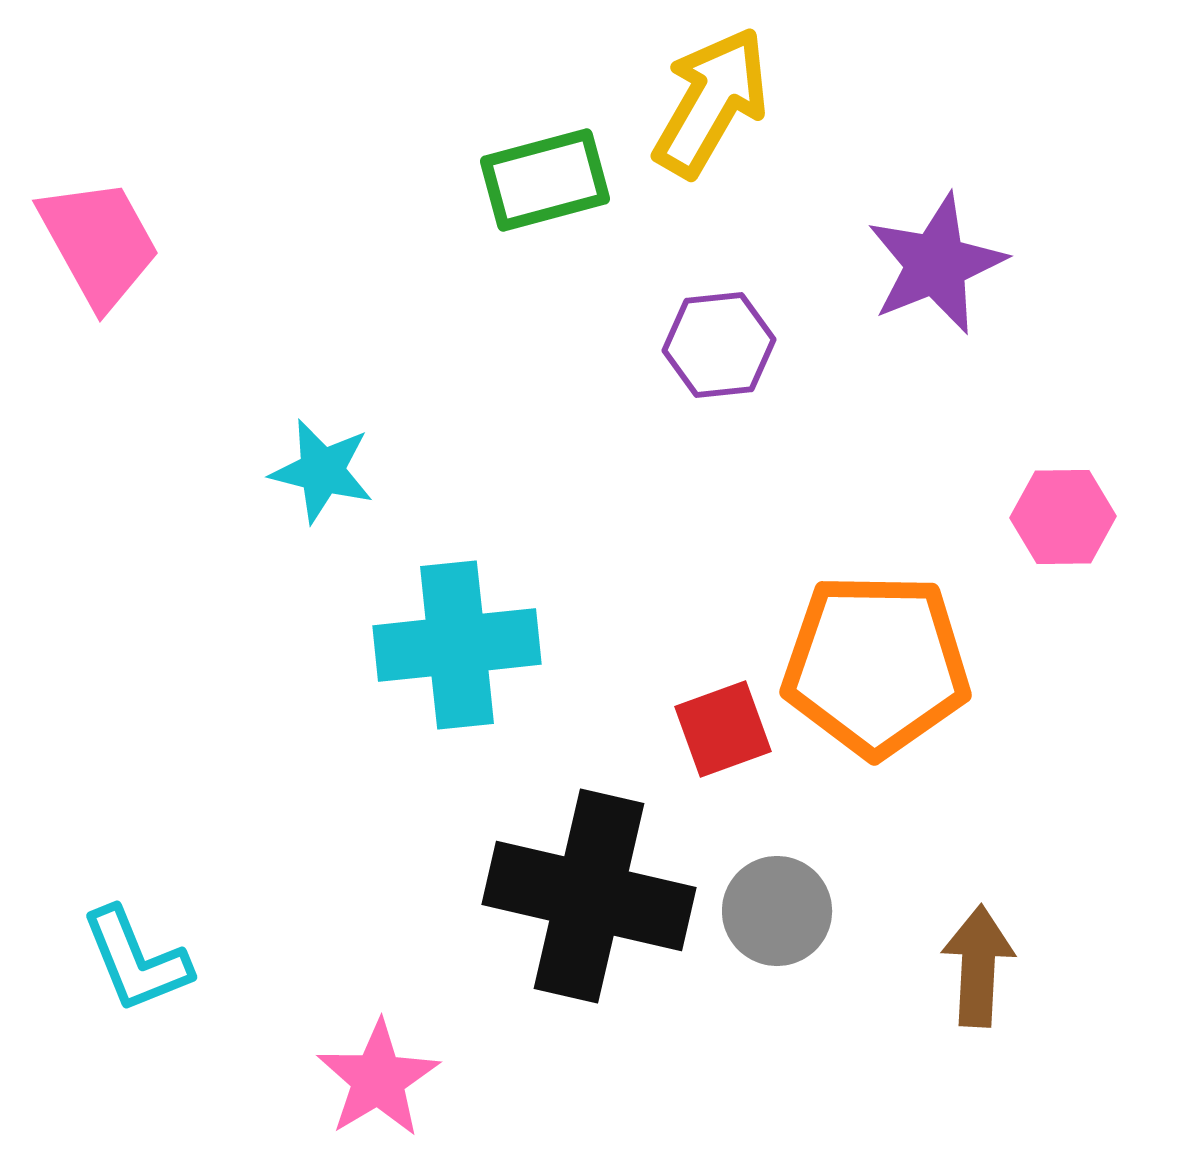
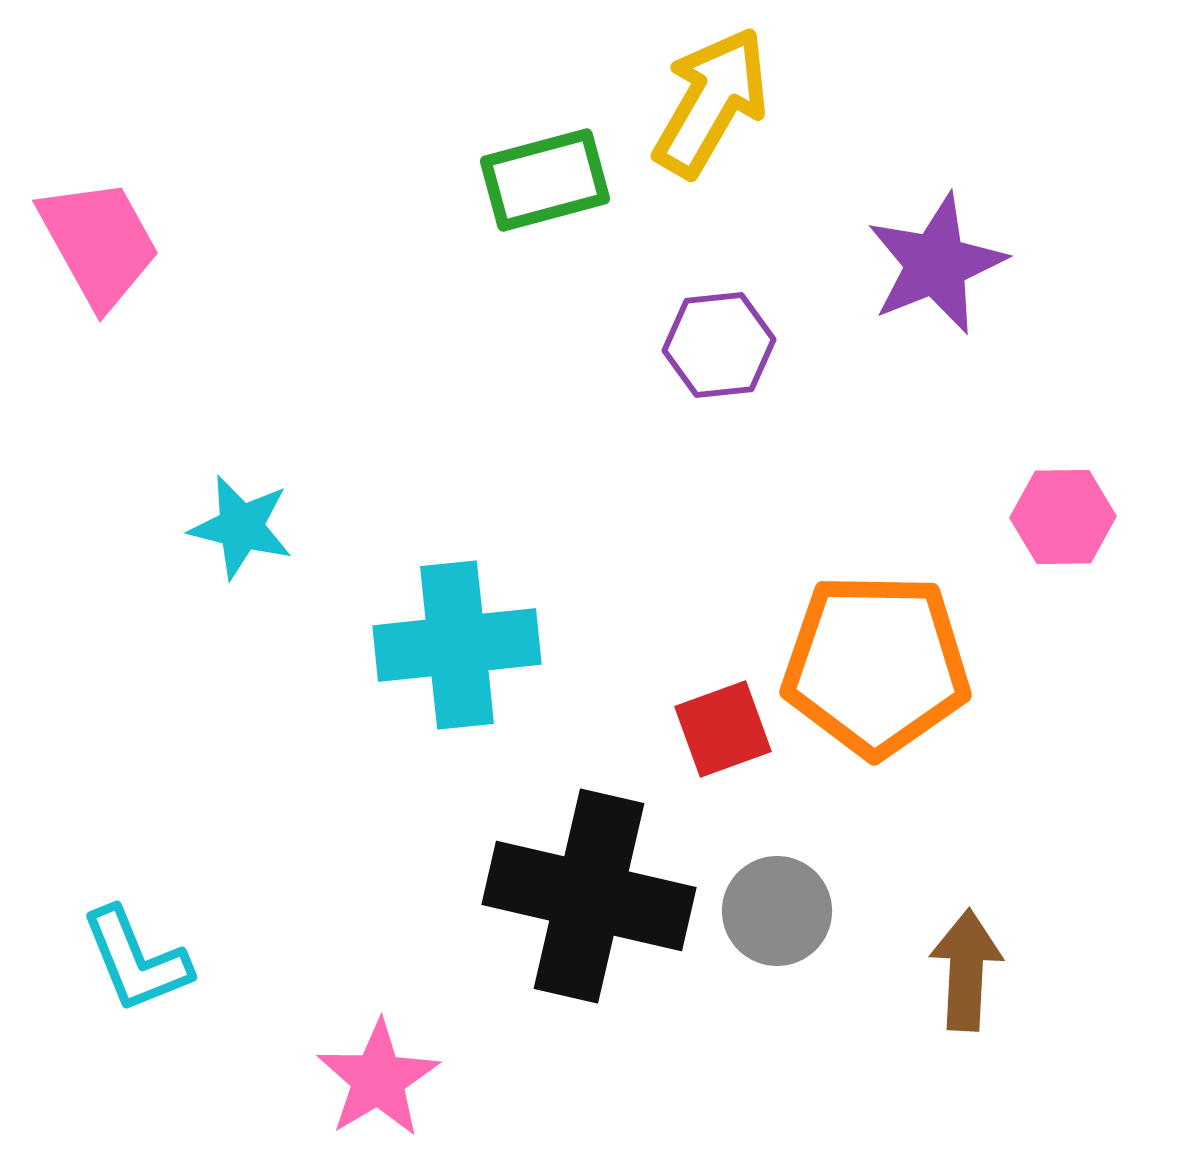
cyan star: moved 81 px left, 56 px down
brown arrow: moved 12 px left, 4 px down
